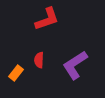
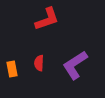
red semicircle: moved 3 px down
orange rectangle: moved 4 px left, 4 px up; rotated 49 degrees counterclockwise
